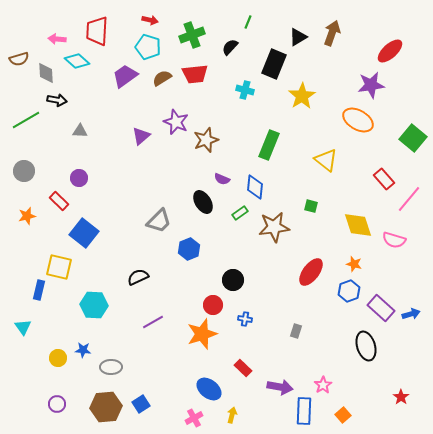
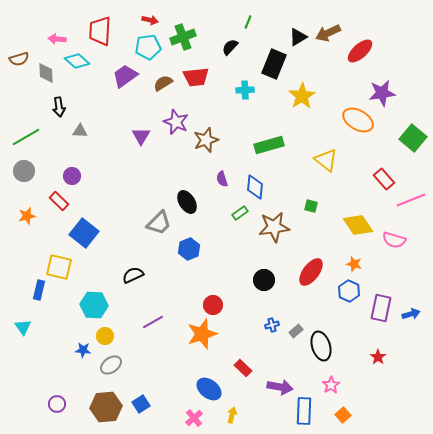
red trapezoid at (97, 31): moved 3 px right
brown arrow at (332, 33): moved 4 px left; rotated 135 degrees counterclockwise
green cross at (192, 35): moved 9 px left, 2 px down
cyan pentagon at (148, 47): rotated 25 degrees counterclockwise
red ellipse at (390, 51): moved 30 px left
red trapezoid at (195, 74): moved 1 px right, 3 px down
brown semicircle at (162, 78): moved 1 px right, 5 px down
purple star at (371, 85): moved 11 px right, 8 px down
cyan cross at (245, 90): rotated 18 degrees counterclockwise
black arrow at (57, 100): moved 2 px right, 7 px down; rotated 72 degrees clockwise
green line at (26, 120): moved 17 px down
purple triangle at (141, 136): rotated 18 degrees counterclockwise
green rectangle at (269, 145): rotated 52 degrees clockwise
purple circle at (79, 178): moved 7 px left, 2 px up
purple semicircle at (222, 179): rotated 49 degrees clockwise
pink line at (409, 199): moved 2 px right, 1 px down; rotated 28 degrees clockwise
black ellipse at (203, 202): moved 16 px left
gray trapezoid at (159, 221): moved 2 px down
yellow diamond at (358, 225): rotated 16 degrees counterclockwise
black semicircle at (138, 277): moved 5 px left, 2 px up
black circle at (233, 280): moved 31 px right
blue hexagon at (349, 291): rotated 15 degrees counterclockwise
purple rectangle at (381, 308): rotated 60 degrees clockwise
blue cross at (245, 319): moved 27 px right, 6 px down; rotated 24 degrees counterclockwise
gray rectangle at (296, 331): rotated 32 degrees clockwise
black ellipse at (366, 346): moved 45 px left
yellow circle at (58, 358): moved 47 px right, 22 px up
gray ellipse at (111, 367): moved 2 px up; rotated 35 degrees counterclockwise
pink star at (323, 385): moved 8 px right
red star at (401, 397): moved 23 px left, 40 px up
pink cross at (194, 418): rotated 12 degrees counterclockwise
